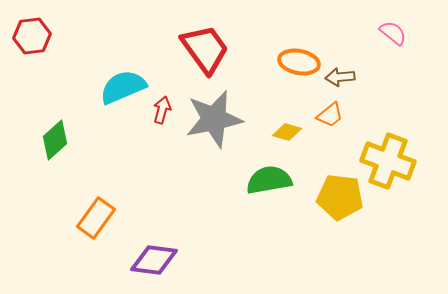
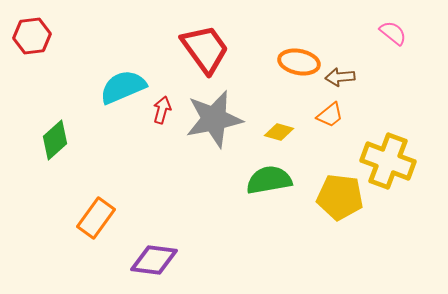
yellow diamond: moved 8 px left
